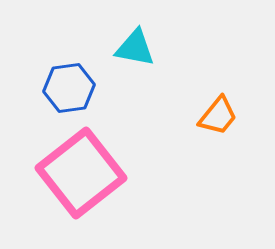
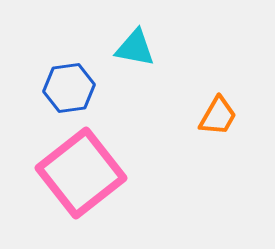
orange trapezoid: rotated 9 degrees counterclockwise
